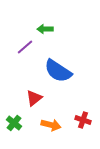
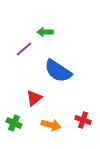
green arrow: moved 3 px down
purple line: moved 1 px left, 2 px down
green cross: rotated 14 degrees counterclockwise
